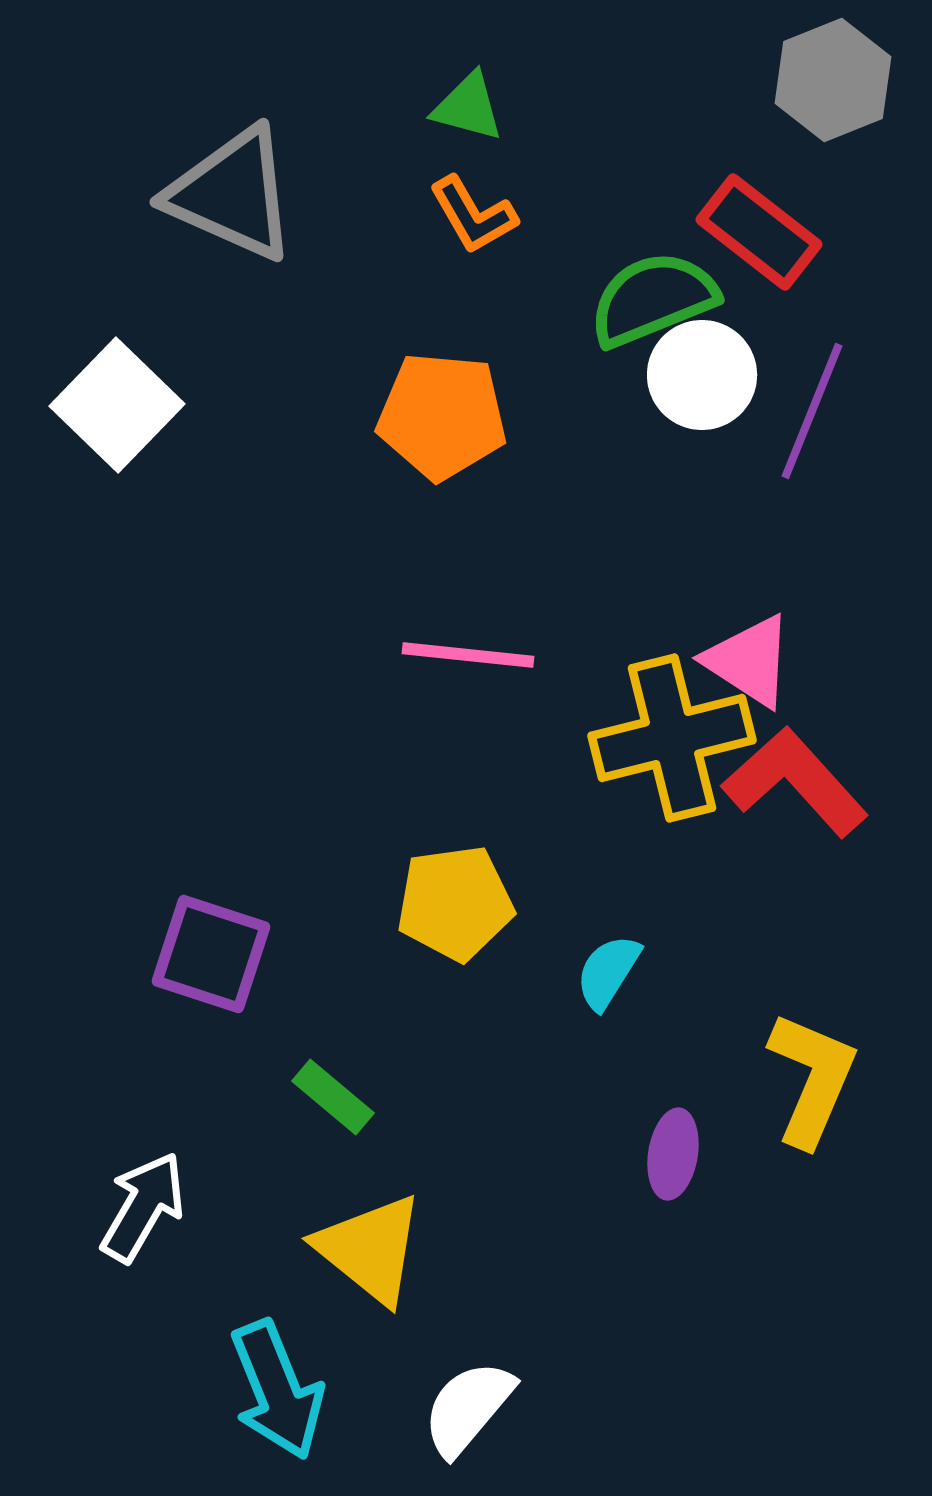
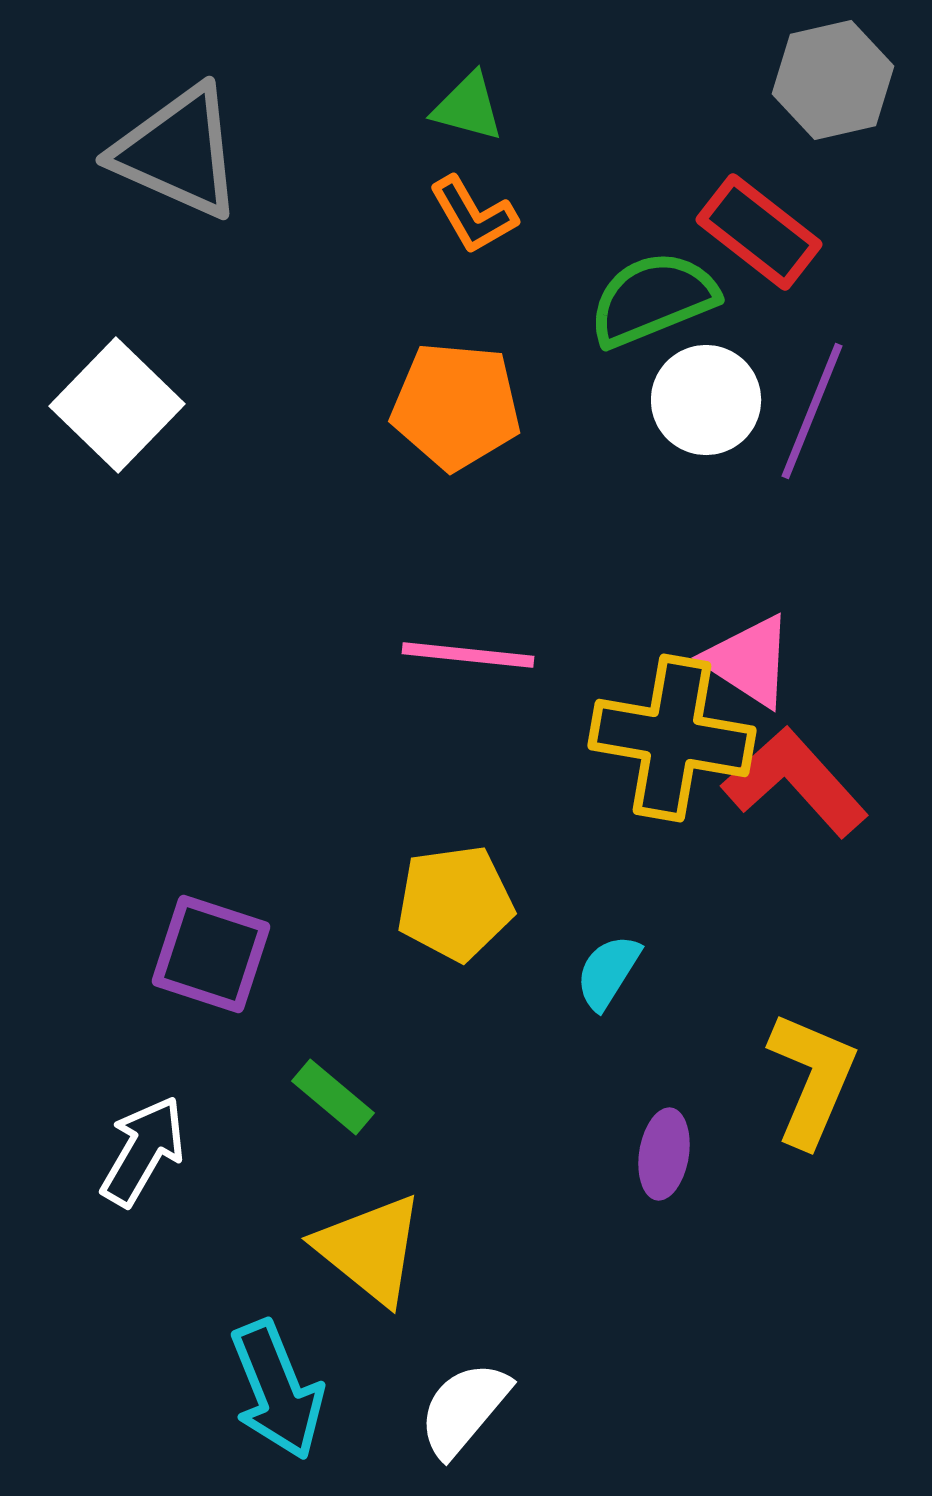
gray hexagon: rotated 9 degrees clockwise
gray triangle: moved 54 px left, 42 px up
white circle: moved 4 px right, 25 px down
orange pentagon: moved 14 px right, 10 px up
yellow cross: rotated 24 degrees clockwise
purple ellipse: moved 9 px left
white arrow: moved 56 px up
white semicircle: moved 4 px left, 1 px down
